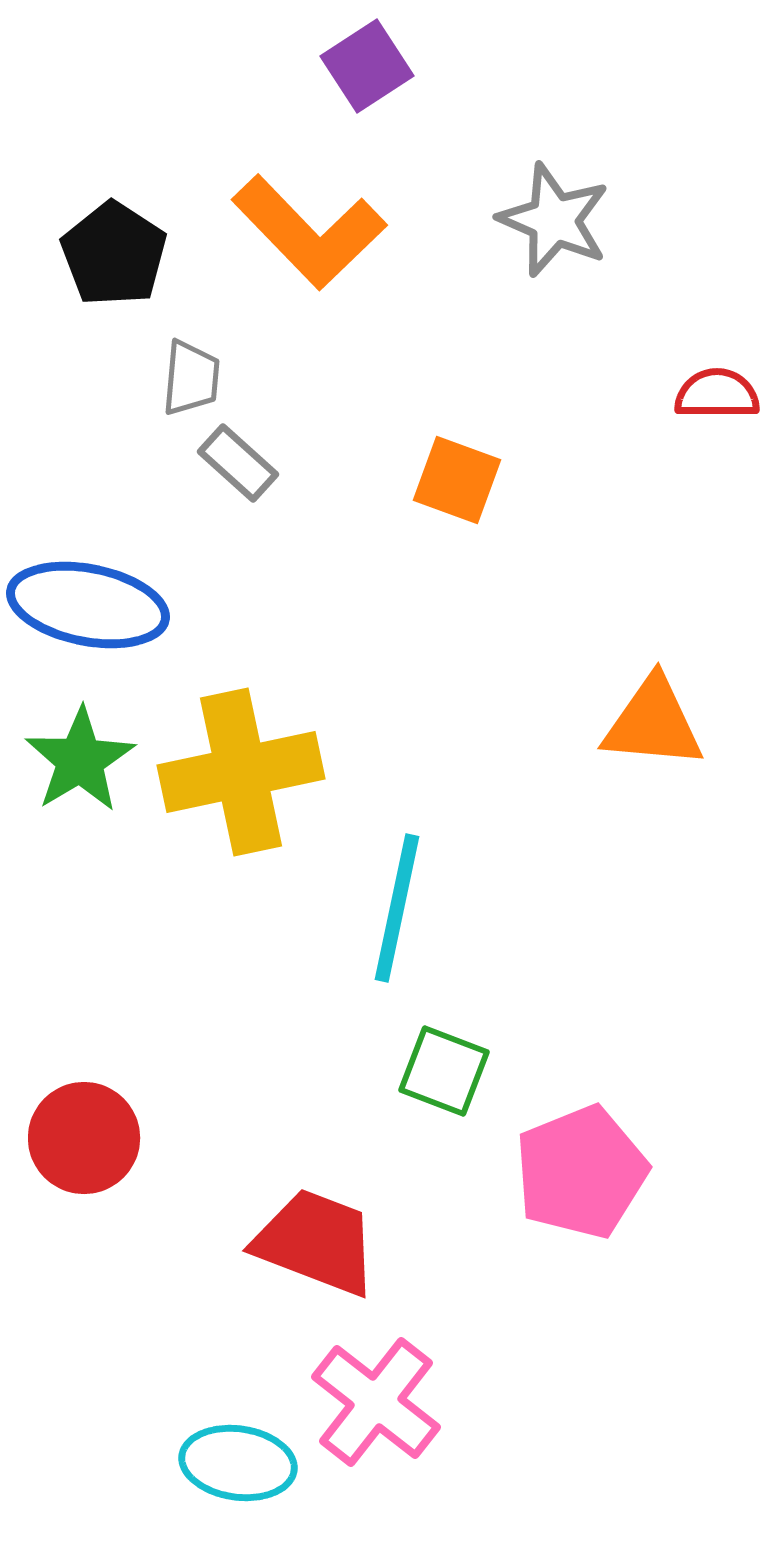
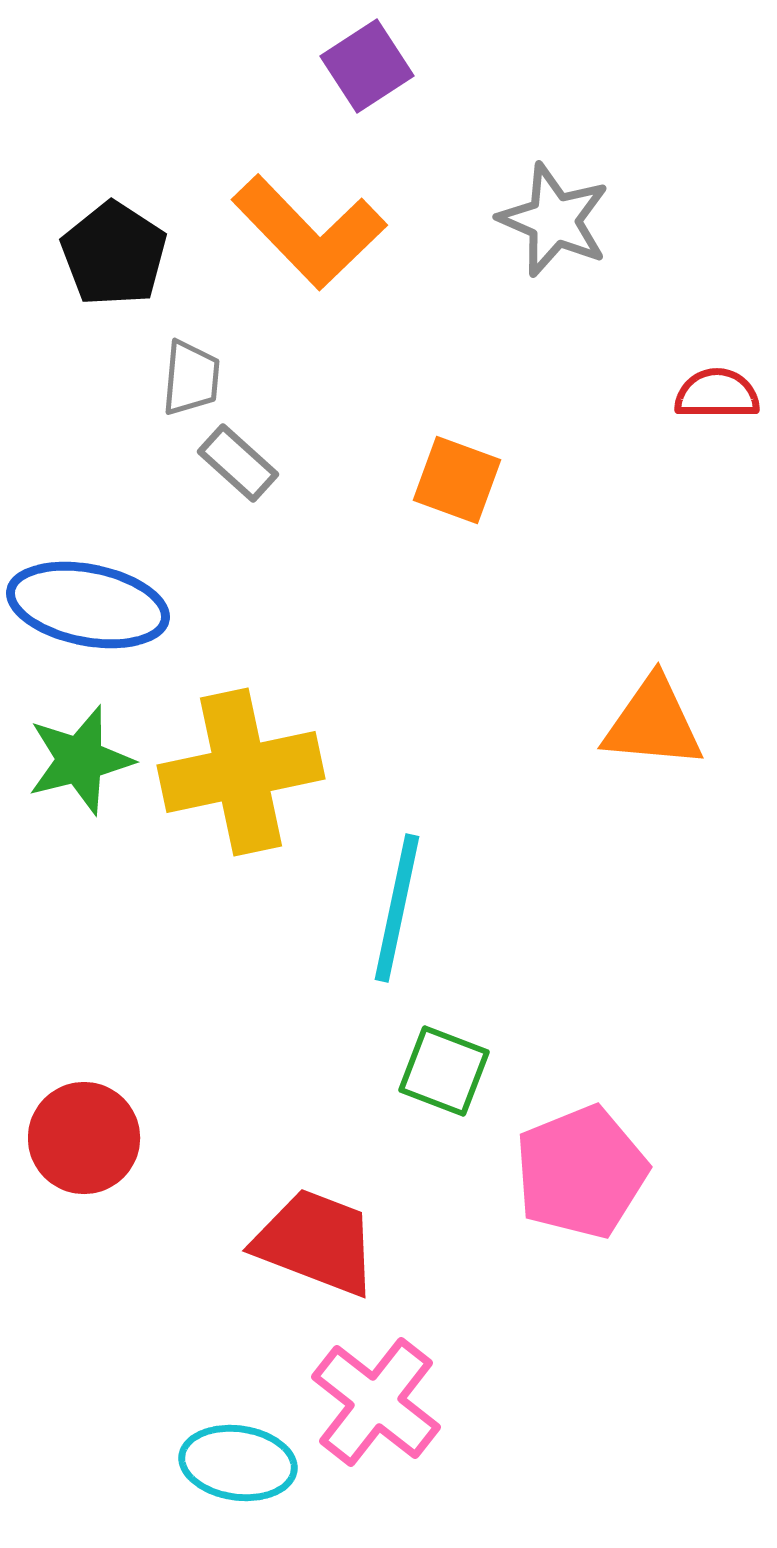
green star: rotated 17 degrees clockwise
